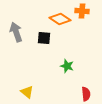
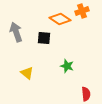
orange cross: rotated 24 degrees counterclockwise
yellow triangle: moved 19 px up
